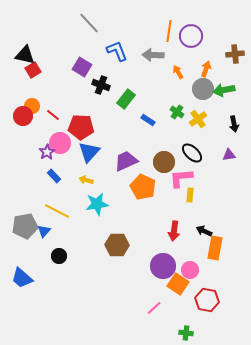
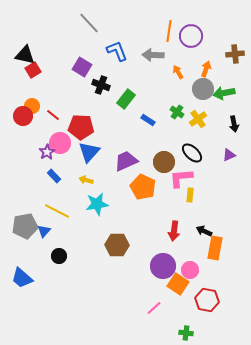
green arrow at (224, 90): moved 3 px down
purple triangle at (229, 155): rotated 16 degrees counterclockwise
